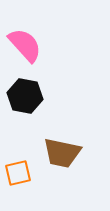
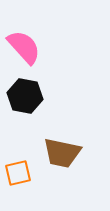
pink semicircle: moved 1 px left, 2 px down
